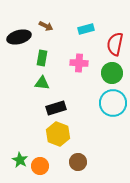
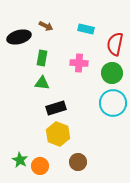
cyan rectangle: rotated 28 degrees clockwise
